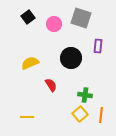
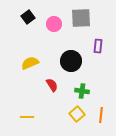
gray square: rotated 20 degrees counterclockwise
black circle: moved 3 px down
red semicircle: moved 1 px right
green cross: moved 3 px left, 4 px up
yellow square: moved 3 px left
